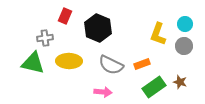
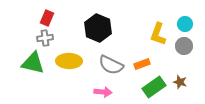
red rectangle: moved 18 px left, 2 px down
